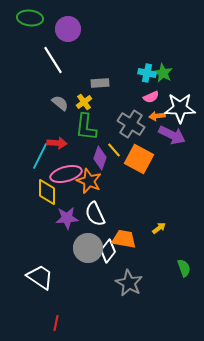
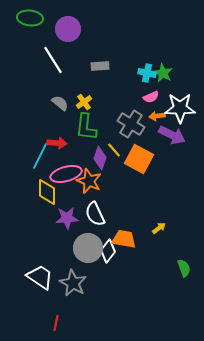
gray rectangle: moved 17 px up
gray star: moved 56 px left
